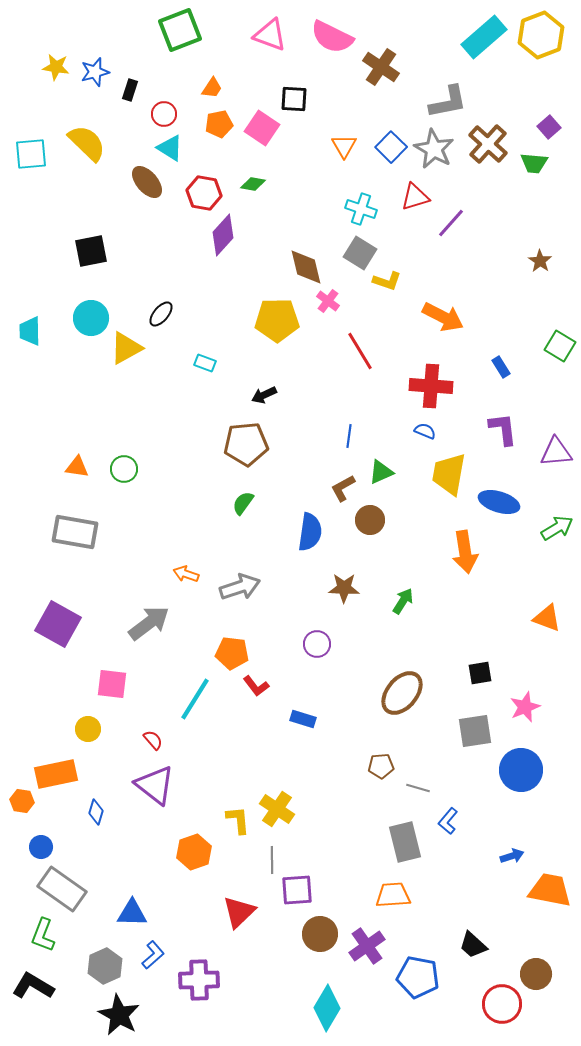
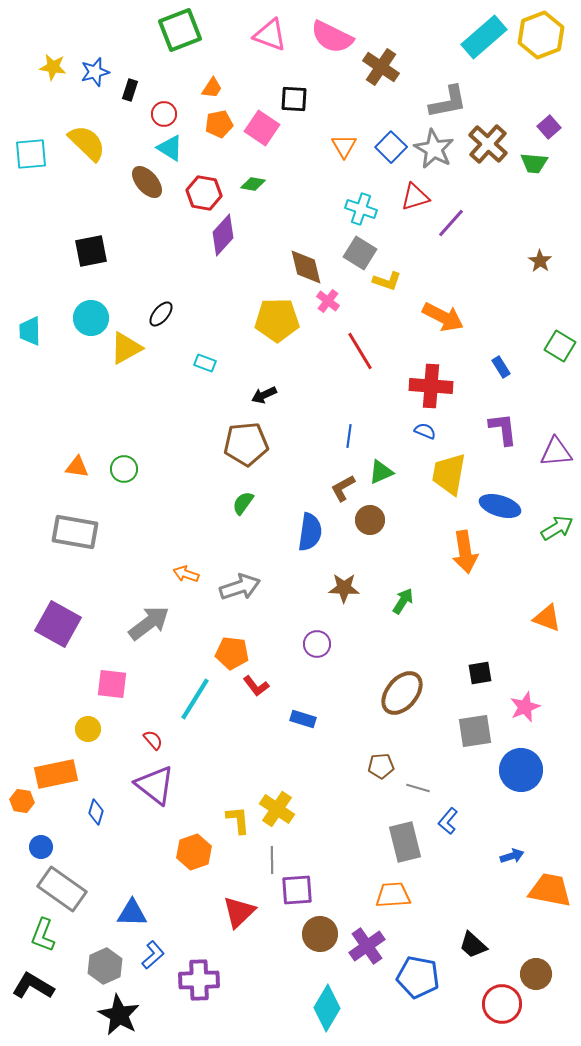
yellow star at (56, 67): moved 3 px left
blue ellipse at (499, 502): moved 1 px right, 4 px down
